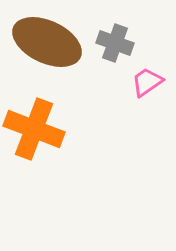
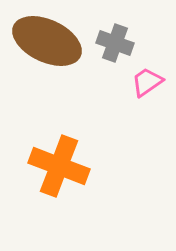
brown ellipse: moved 1 px up
orange cross: moved 25 px right, 37 px down
